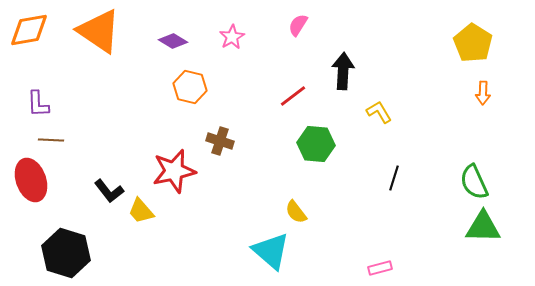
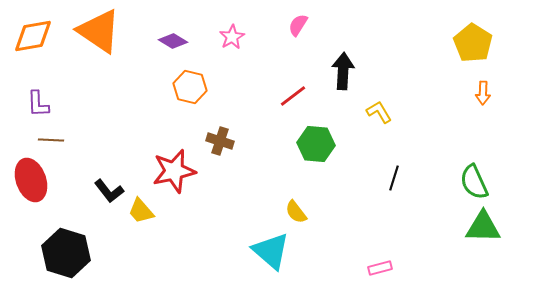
orange diamond: moved 4 px right, 6 px down
